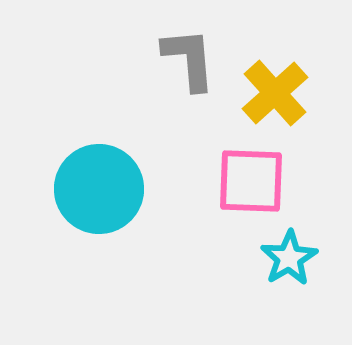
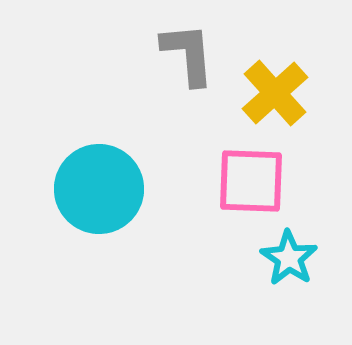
gray L-shape: moved 1 px left, 5 px up
cyan star: rotated 8 degrees counterclockwise
